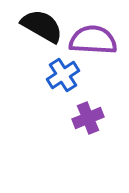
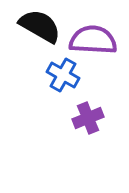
black semicircle: moved 2 px left
blue cross: rotated 28 degrees counterclockwise
